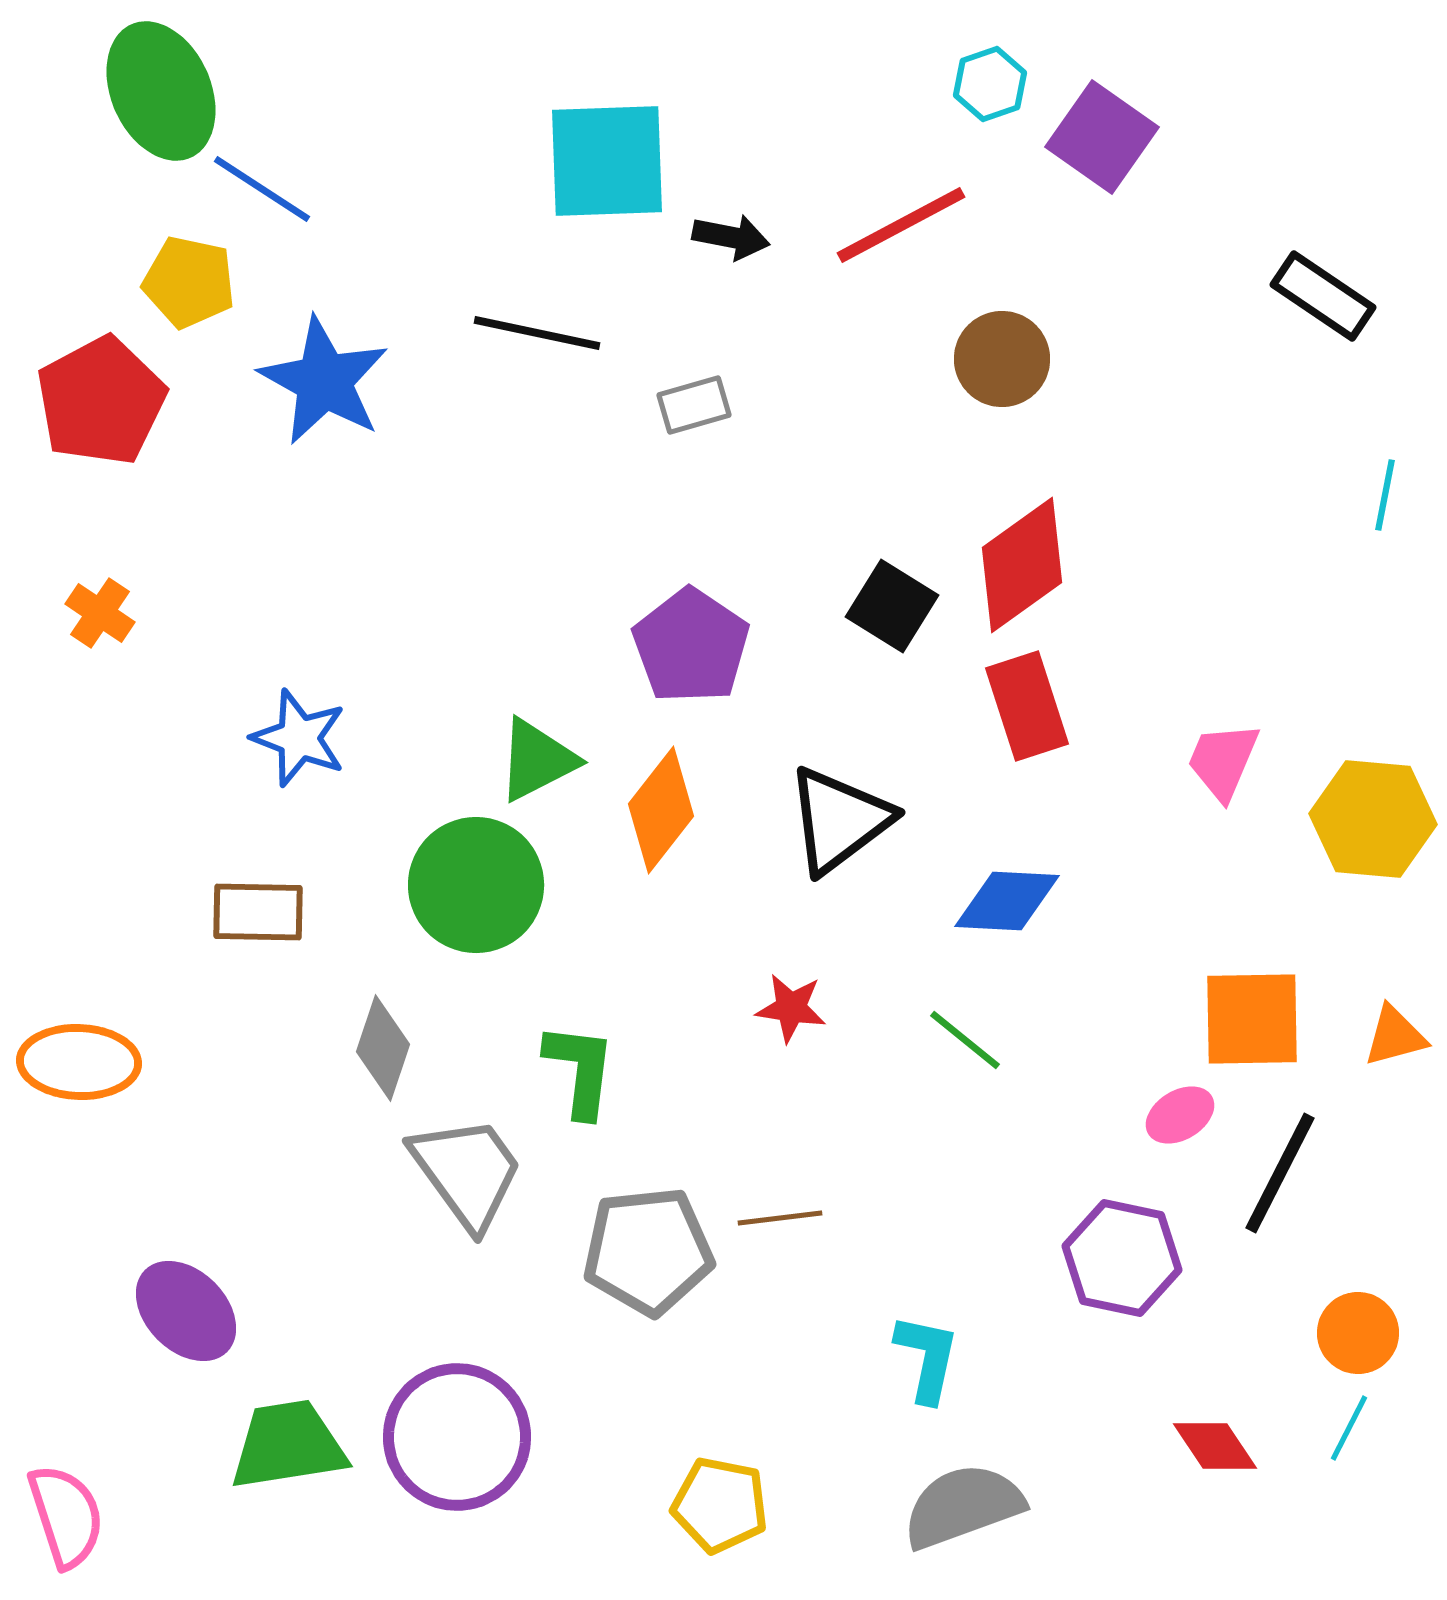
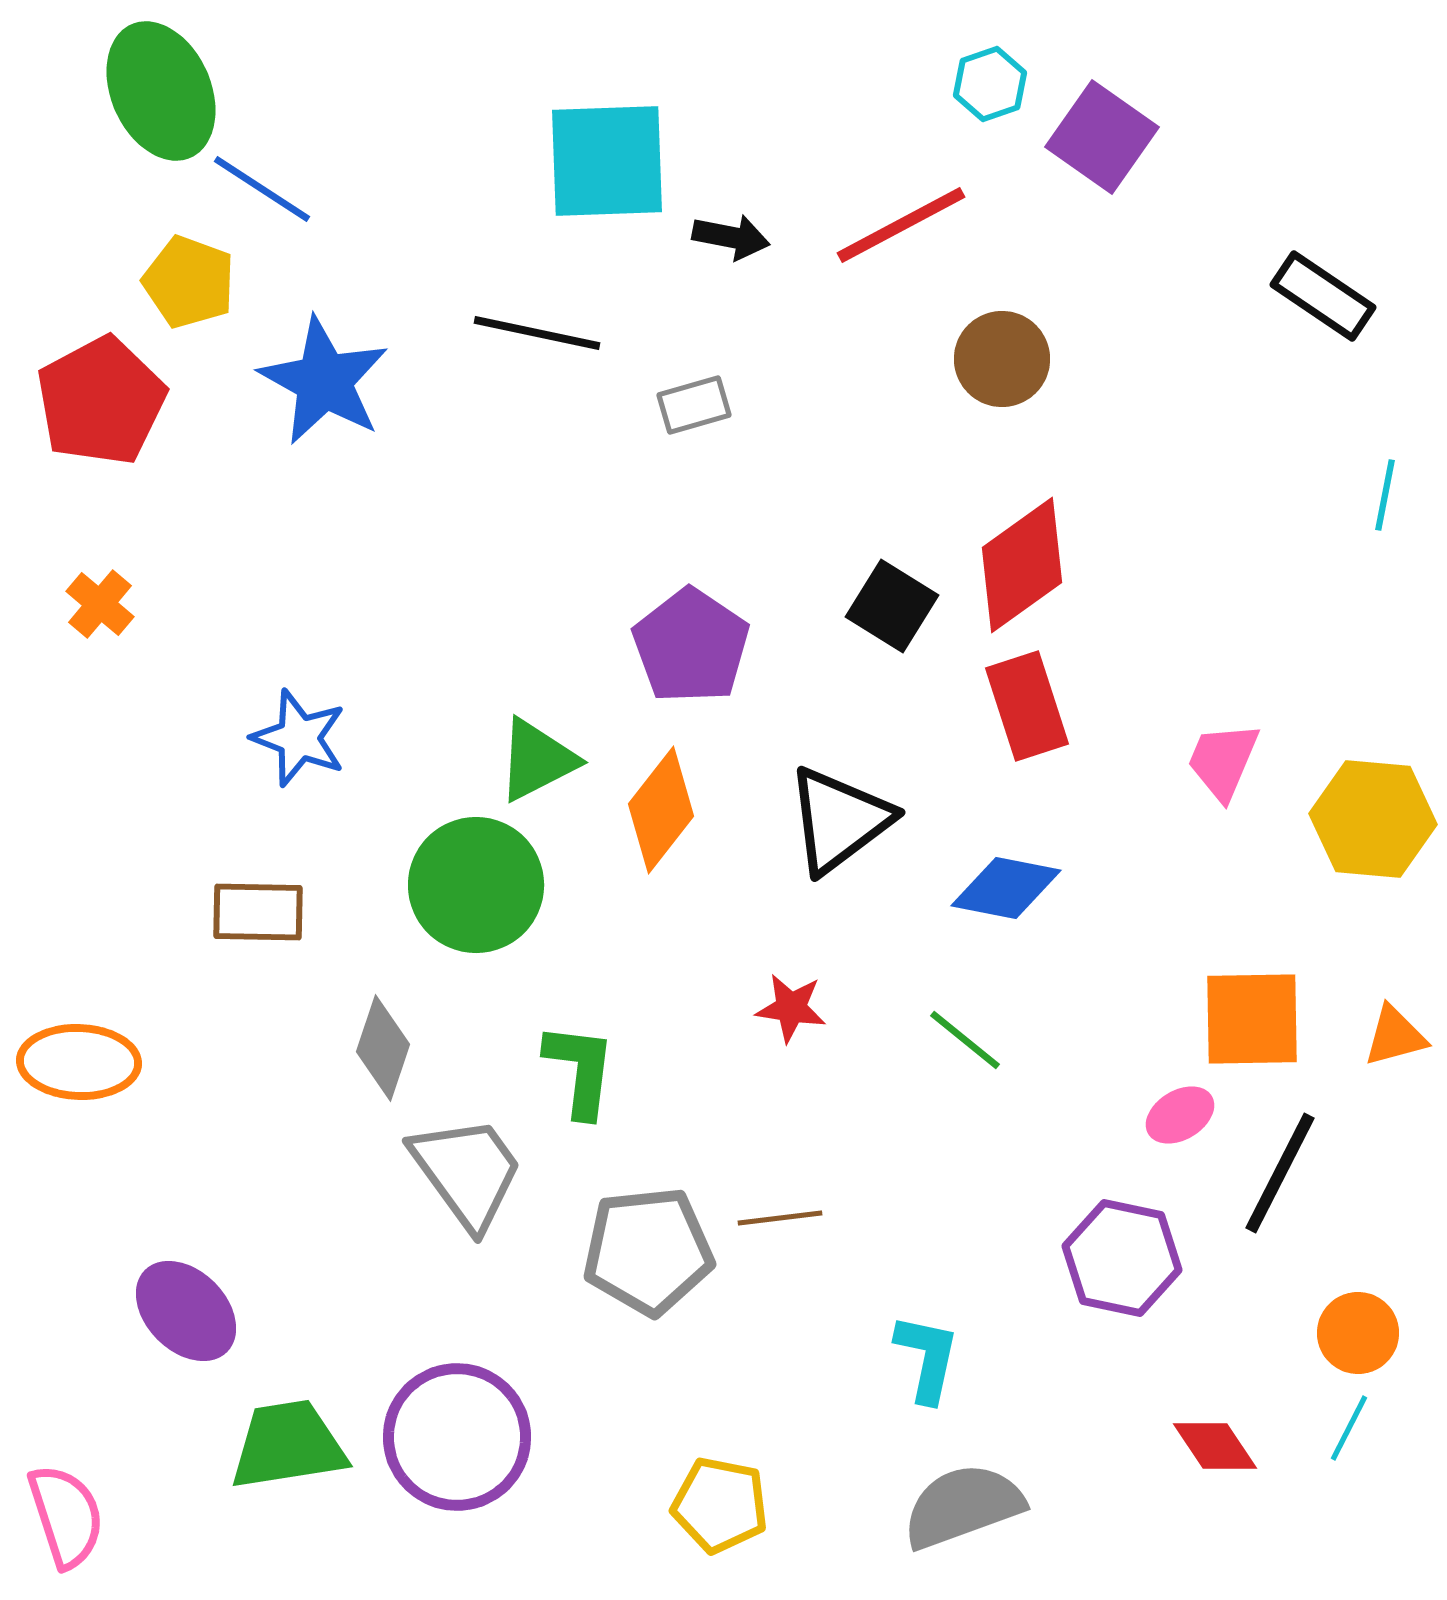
yellow pentagon at (189, 282): rotated 8 degrees clockwise
orange cross at (100, 613): moved 9 px up; rotated 6 degrees clockwise
blue diamond at (1007, 901): moved 1 px left, 13 px up; rotated 8 degrees clockwise
